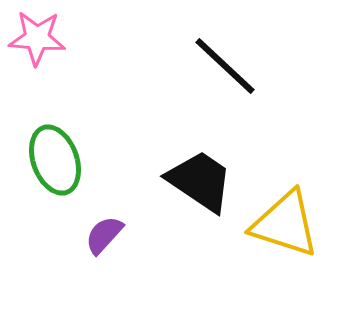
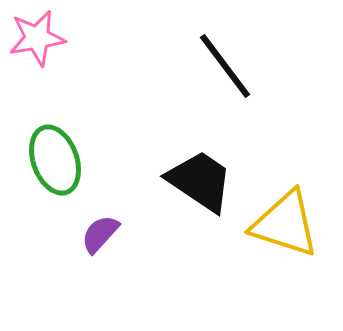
pink star: rotated 14 degrees counterclockwise
black line: rotated 10 degrees clockwise
purple semicircle: moved 4 px left, 1 px up
